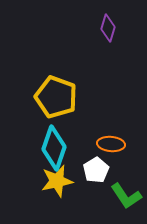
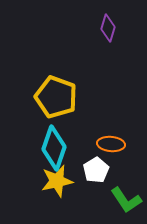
green L-shape: moved 4 px down
